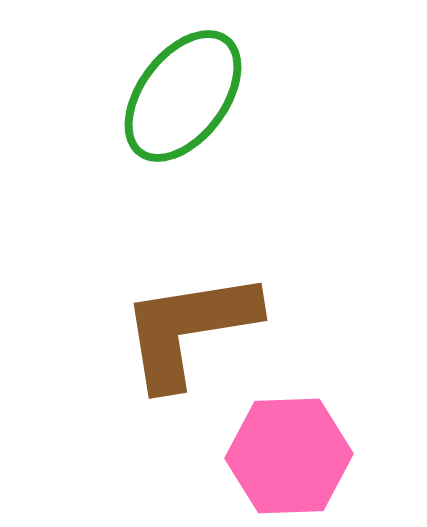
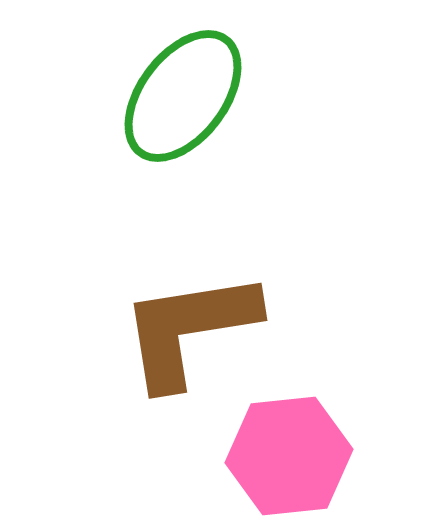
pink hexagon: rotated 4 degrees counterclockwise
